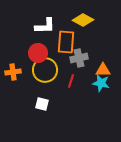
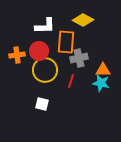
red circle: moved 1 px right, 2 px up
orange cross: moved 4 px right, 17 px up
